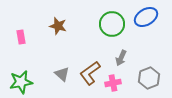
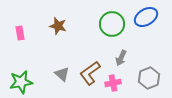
pink rectangle: moved 1 px left, 4 px up
